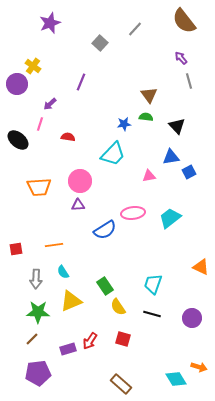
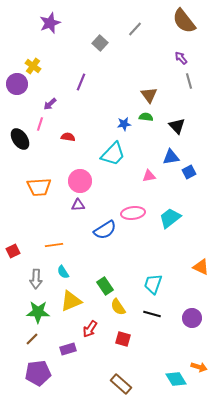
black ellipse at (18, 140): moved 2 px right, 1 px up; rotated 15 degrees clockwise
red square at (16, 249): moved 3 px left, 2 px down; rotated 16 degrees counterclockwise
red arrow at (90, 341): moved 12 px up
